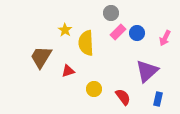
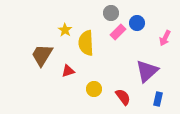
blue circle: moved 10 px up
brown trapezoid: moved 1 px right, 2 px up
